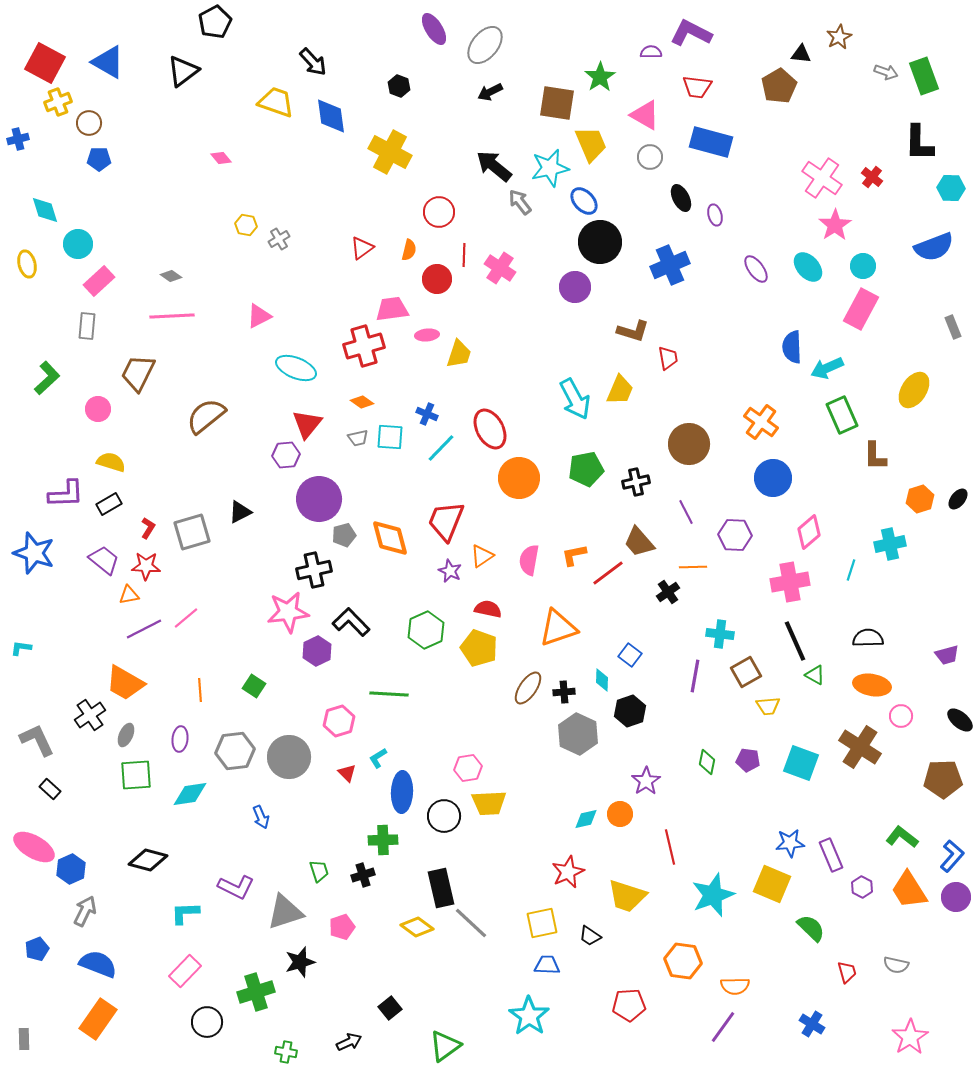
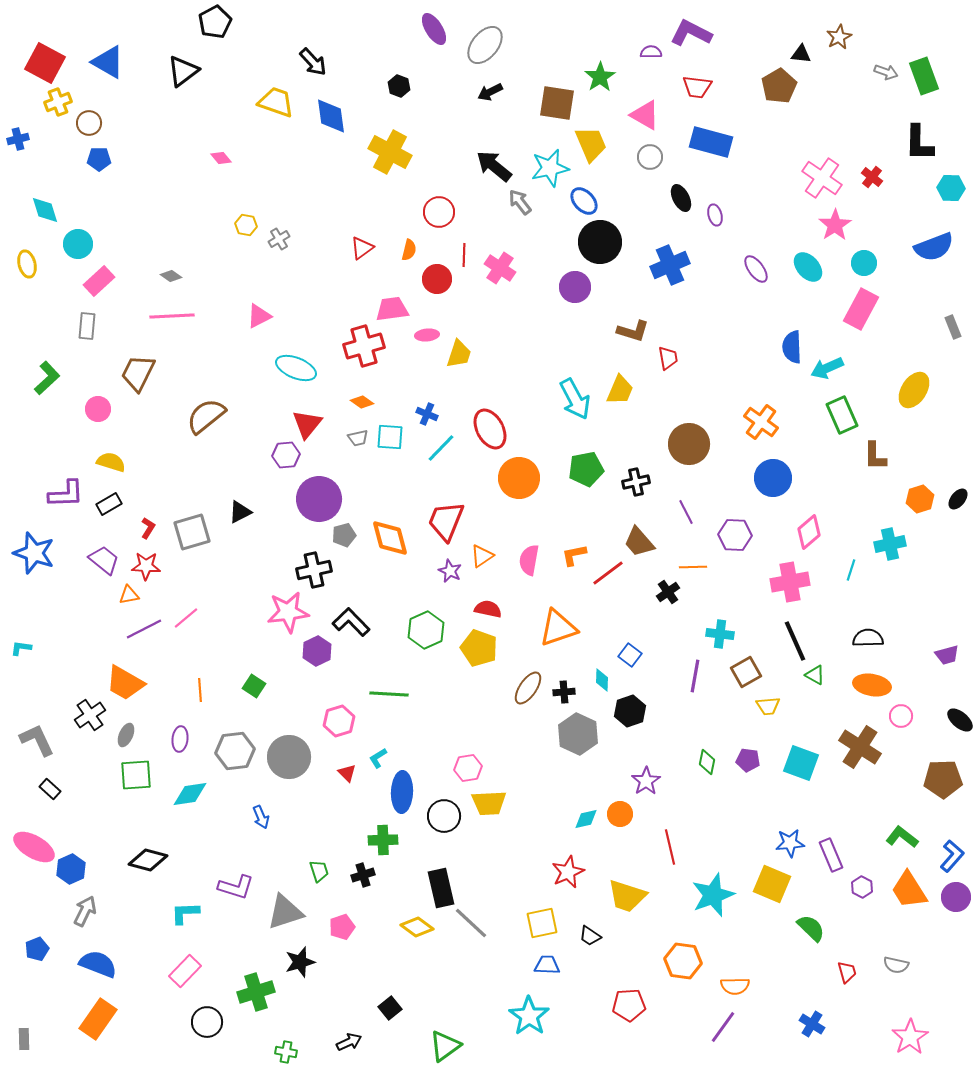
cyan circle at (863, 266): moved 1 px right, 3 px up
purple L-shape at (236, 887): rotated 9 degrees counterclockwise
